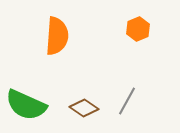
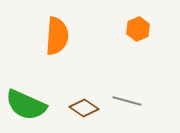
gray line: rotated 76 degrees clockwise
